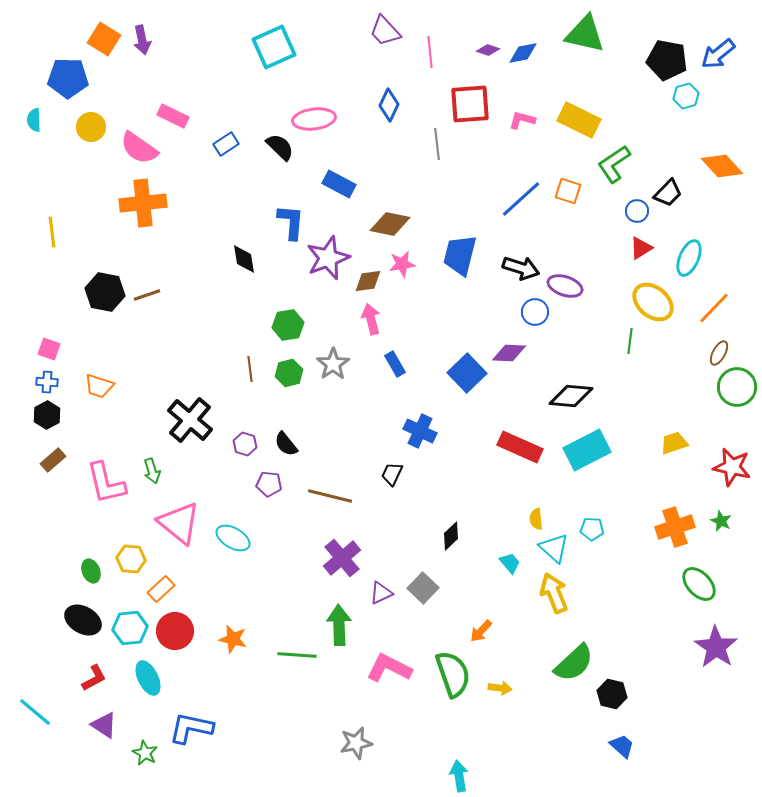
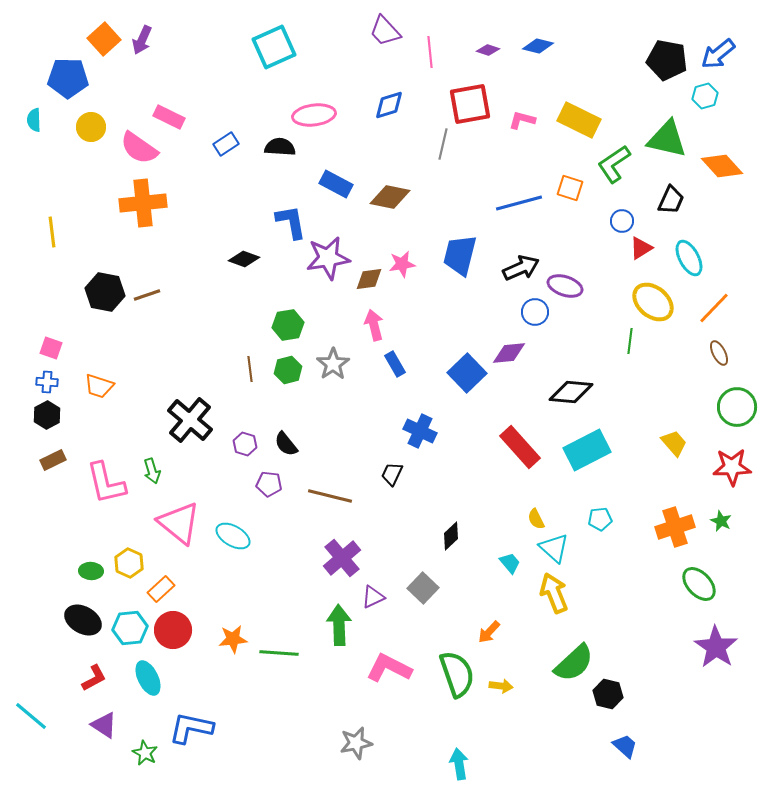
green triangle at (585, 34): moved 82 px right, 105 px down
orange square at (104, 39): rotated 16 degrees clockwise
purple arrow at (142, 40): rotated 36 degrees clockwise
blue diamond at (523, 53): moved 15 px right, 7 px up; rotated 24 degrees clockwise
cyan hexagon at (686, 96): moved 19 px right
red square at (470, 104): rotated 6 degrees counterclockwise
blue diamond at (389, 105): rotated 48 degrees clockwise
pink rectangle at (173, 116): moved 4 px left, 1 px down
pink ellipse at (314, 119): moved 4 px up
gray line at (437, 144): moved 6 px right; rotated 20 degrees clockwise
black semicircle at (280, 147): rotated 40 degrees counterclockwise
blue rectangle at (339, 184): moved 3 px left
orange square at (568, 191): moved 2 px right, 3 px up
black trapezoid at (668, 193): moved 3 px right, 7 px down; rotated 20 degrees counterclockwise
blue line at (521, 199): moved 2 px left, 4 px down; rotated 27 degrees clockwise
blue circle at (637, 211): moved 15 px left, 10 px down
blue L-shape at (291, 222): rotated 15 degrees counterclockwise
brown diamond at (390, 224): moved 27 px up
purple star at (328, 258): rotated 12 degrees clockwise
cyan ellipse at (689, 258): rotated 51 degrees counterclockwise
black diamond at (244, 259): rotated 60 degrees counterclockwise
black arrow at (521, 268): rotated 42 degrees counterclockwise
brown diamond at (368, 281): moved 1 px right, 2 px up
pink arrow at (371, 319): moved 3 px right, 6 px down
pink square at (49, 349): moved 2 px right, 1 px up
purple diamond at (509, 353): rotated 8 degrees counterclockwise
brown ellipse at (719, 353): rotated 55 degrees counterclockwise
green hexagon at (289, 373): moved 1 px left, 3 px up
green circle at (737, 387): moved 20 px down
black diamond at (571, 396): moved 4 px up
yellow trapezoid at (674, 443): rotated 68 degrees clockwise
red rectangle at (520, 447): rotated 24 degrees clockwise
brown rectangle at (53, 460): rotated 15 degrees clockwise
red star at (732, 467): rotated 15 degrees counterclockwise
yellow semicircle at (536, 519): rotated 20 degrees counterclockwise
cyan pentagon at (592, 529): moved 8 px right, 10 px up; rotated 10 degrees counterclockwise
cyan ellipse at (233, 538): moved 2 px up
yellow hexagon at (131, 559): moved 2 px left, 4 px down; rotated 20 degrees clockwise
green ellipse at (91, 571): rotated 65 degrees counterclockwise
purple triangle at (381, 593): moved 8 px left, 4 px down
red circle at (175, 631): moved 2 px left, 1 px up
orange arrow at (481, 631): moved 8 px right, 1 px down
orange star at (233, 639): rotated 20 degrees counterclockwise
green line at (297, 655): moved 18 px left, 2 px up
green semicircle at (453, 674): moved 4 px right
yellow arrow at (500, 688): moved 1 px right, 2 px up
black hexagon at (612, 694): moved 4 px left
cyan line at (35, 712): moved 4 px left, 4 px down
blue trapezoid at (622, 746): moved 3 px right
cyan arrow at (459, 776): moved 12 px up
